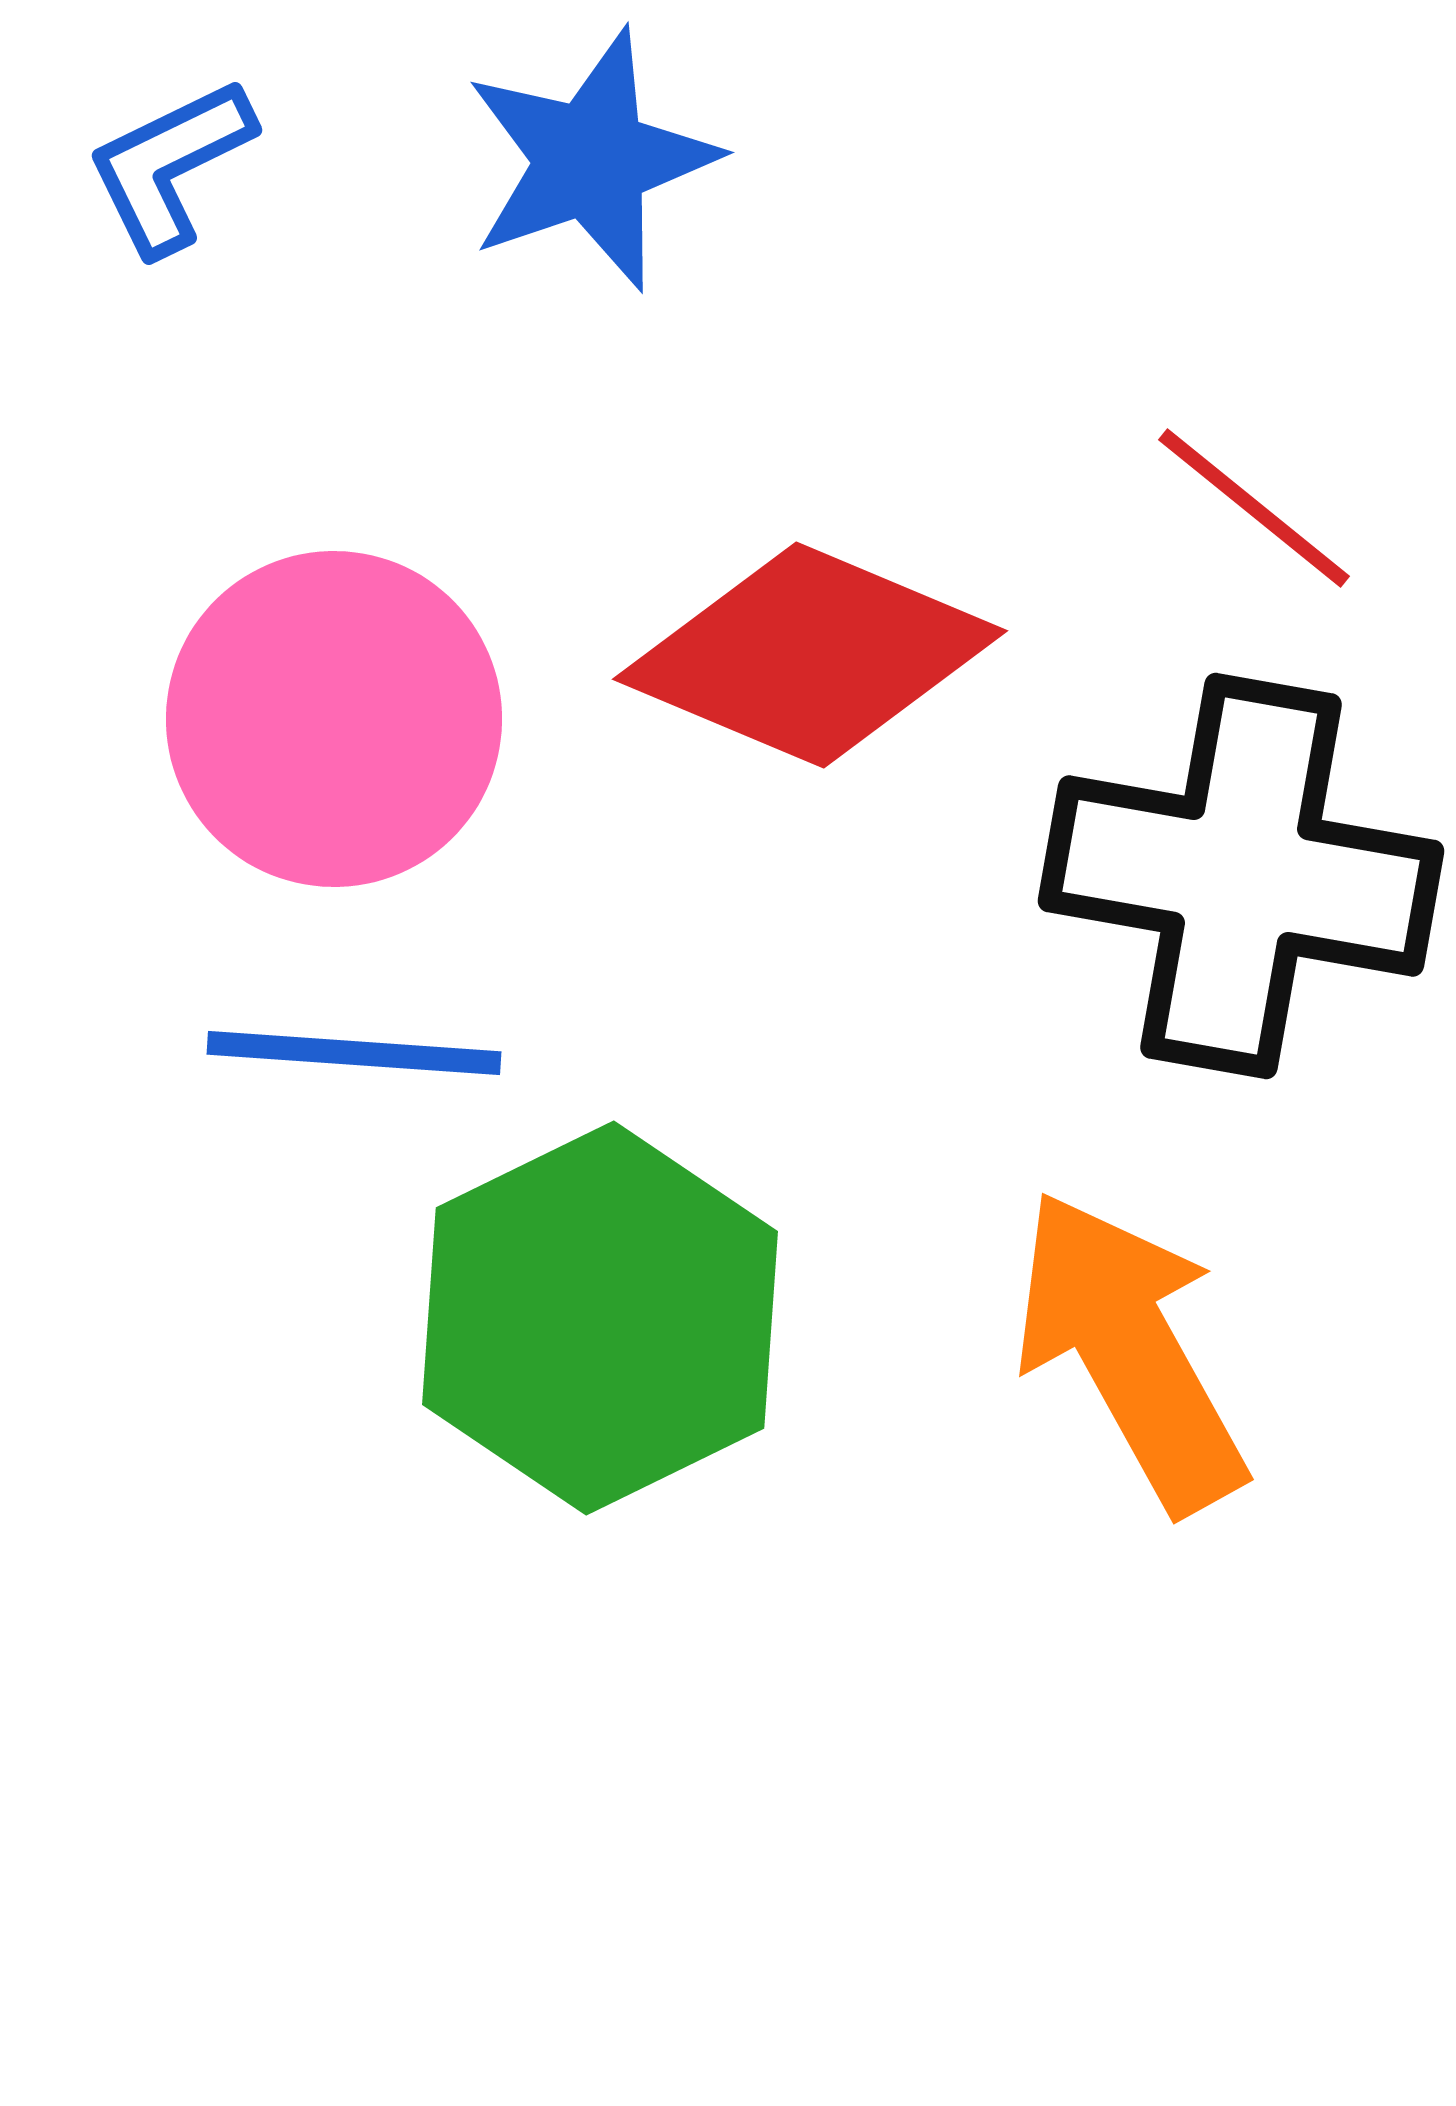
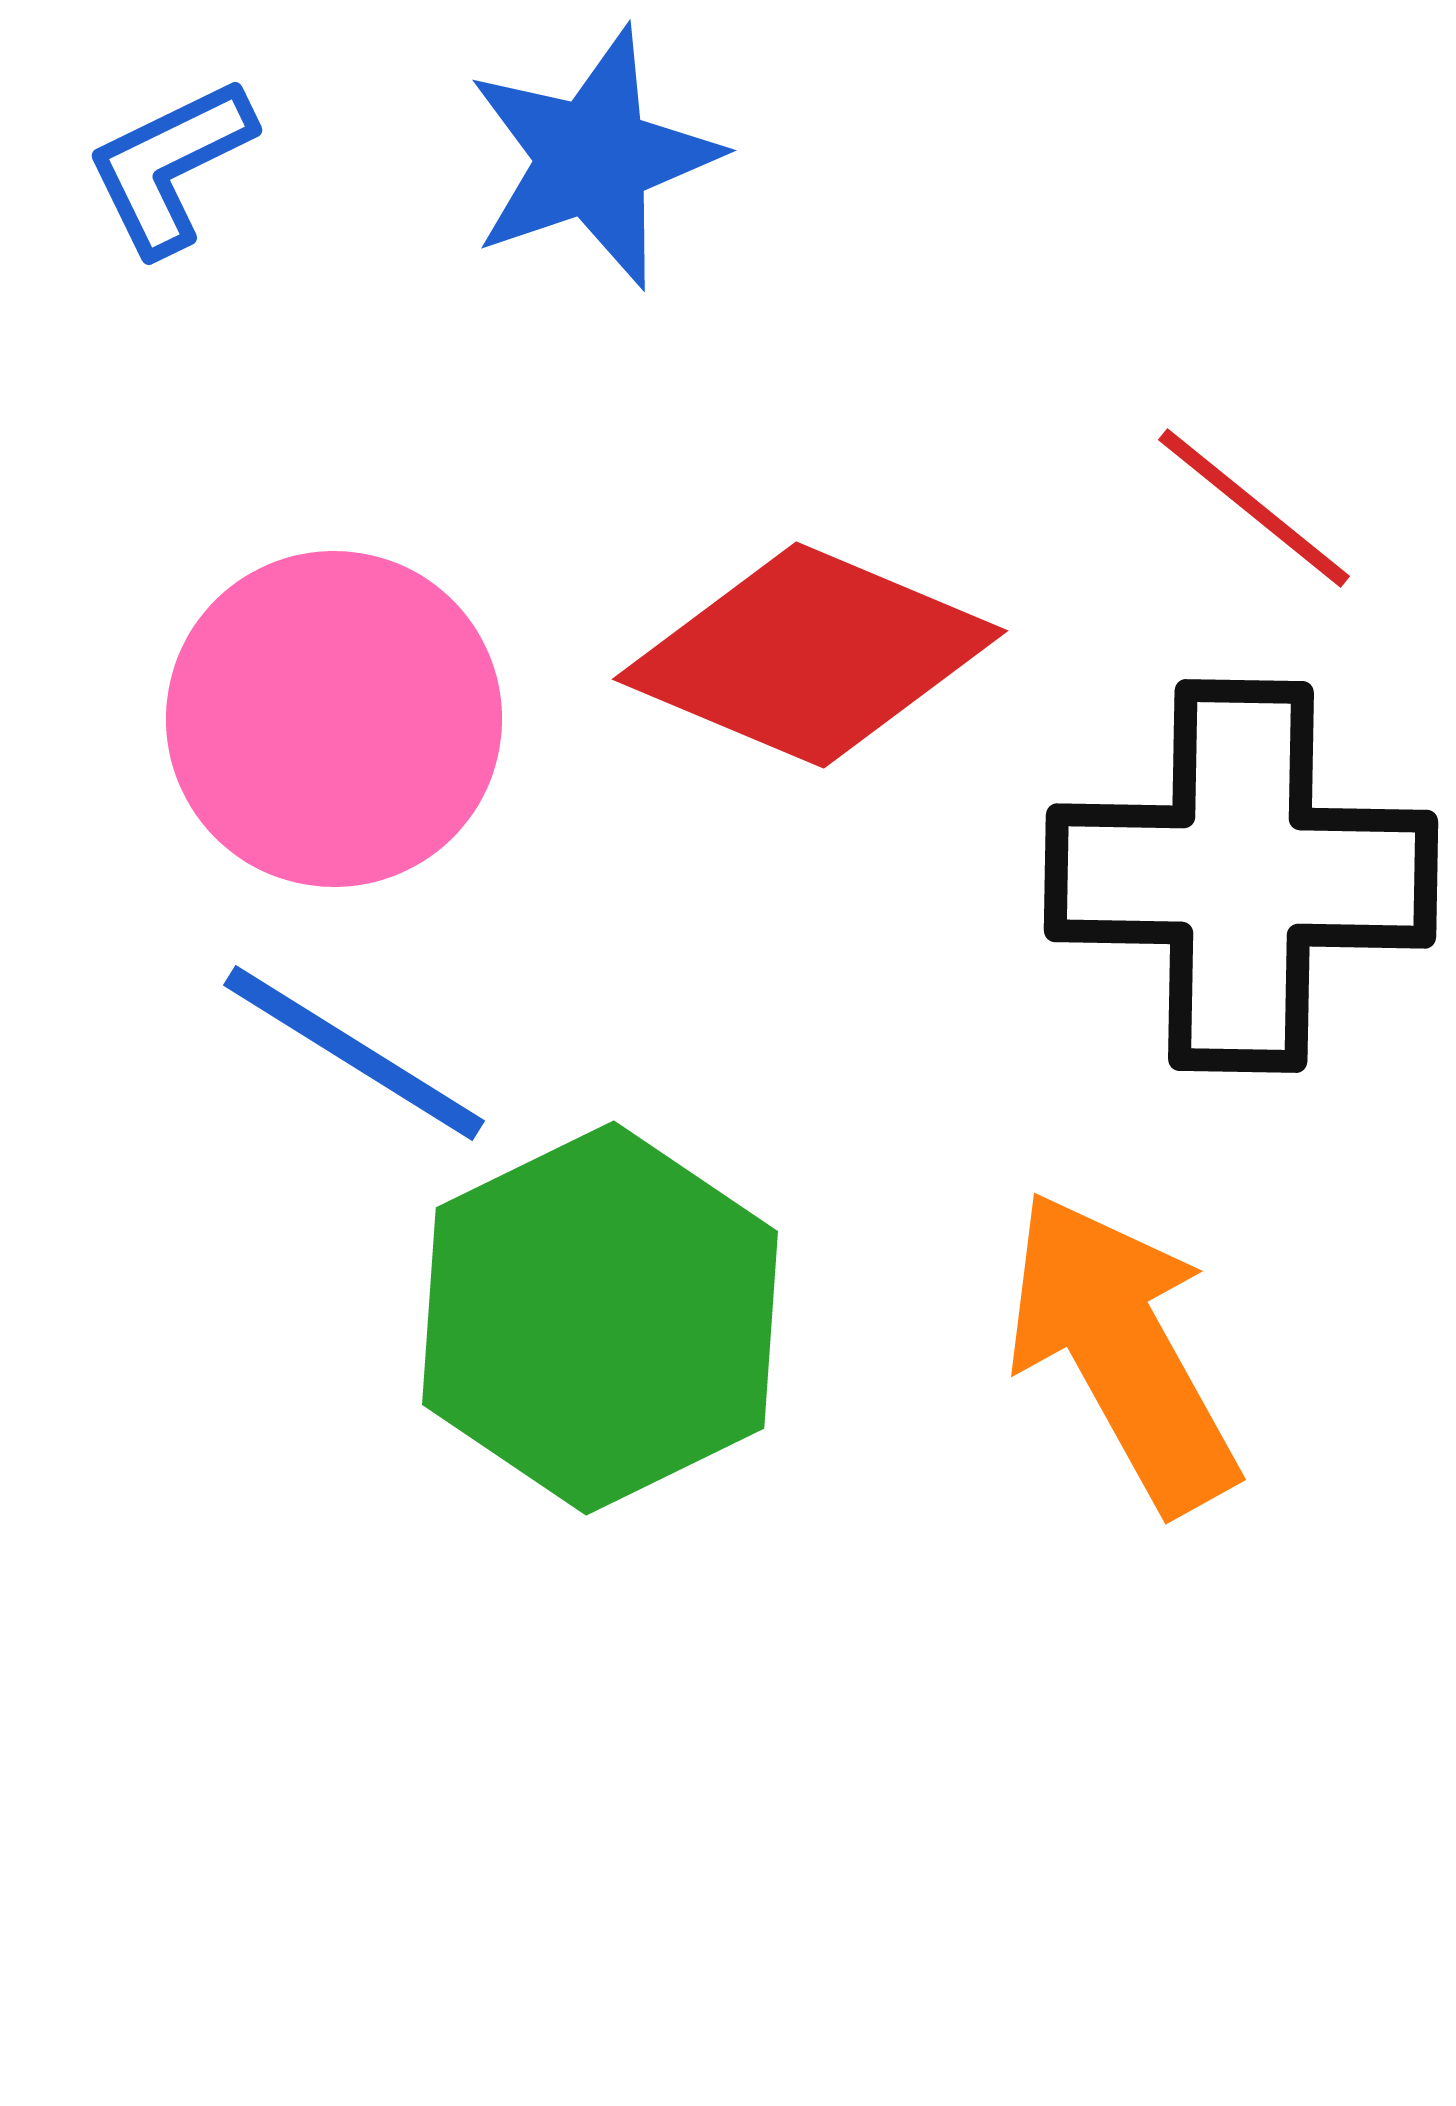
blue star: moved 2 px right, 2 px up
black cross: rotated 9 degrees counterclockwise
blue line: rotated 28 degrees clockwise
orange arrow: moved 8 px left
